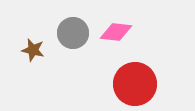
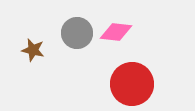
gray circle: moved 4 px right
red circle: moved 3 px left
